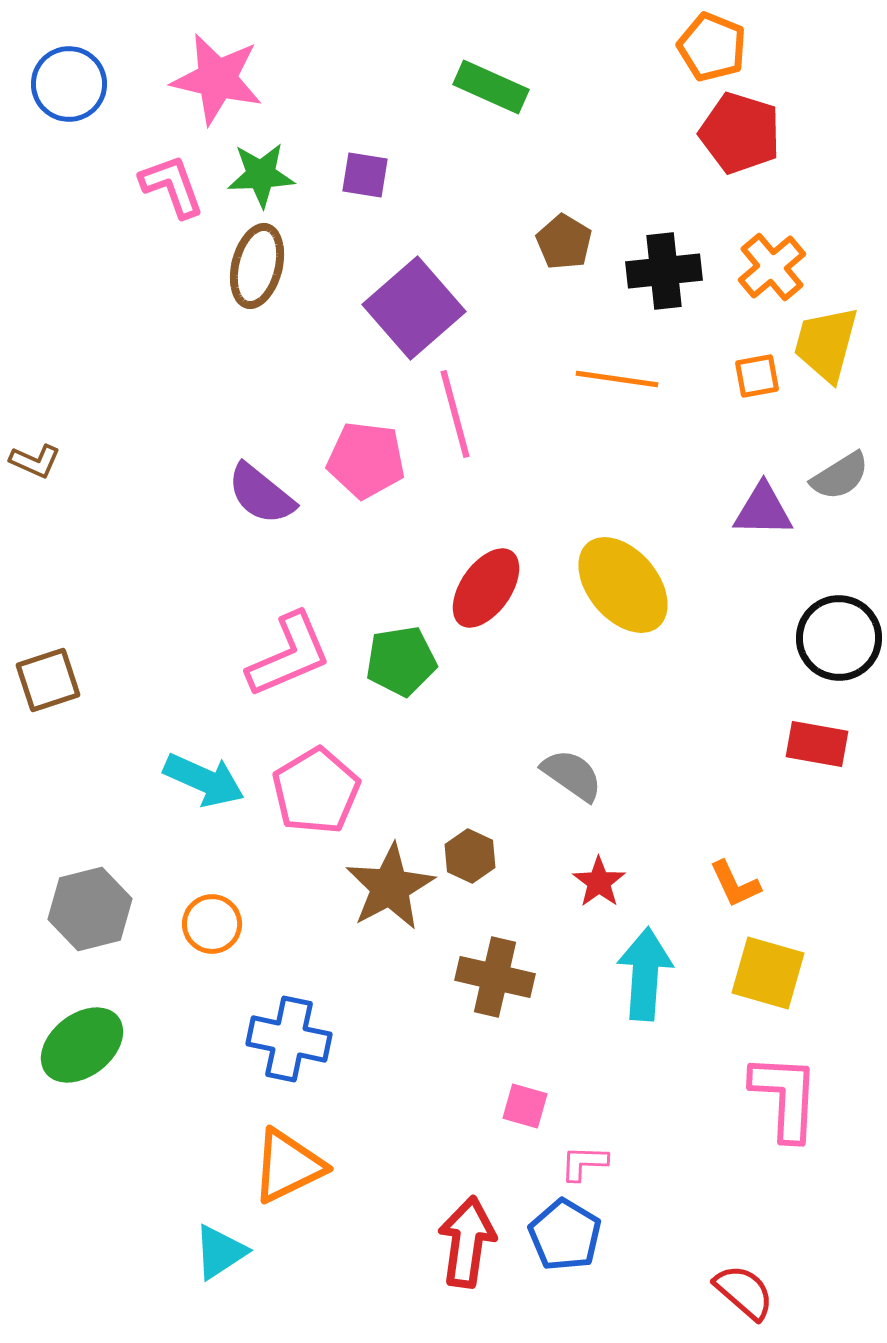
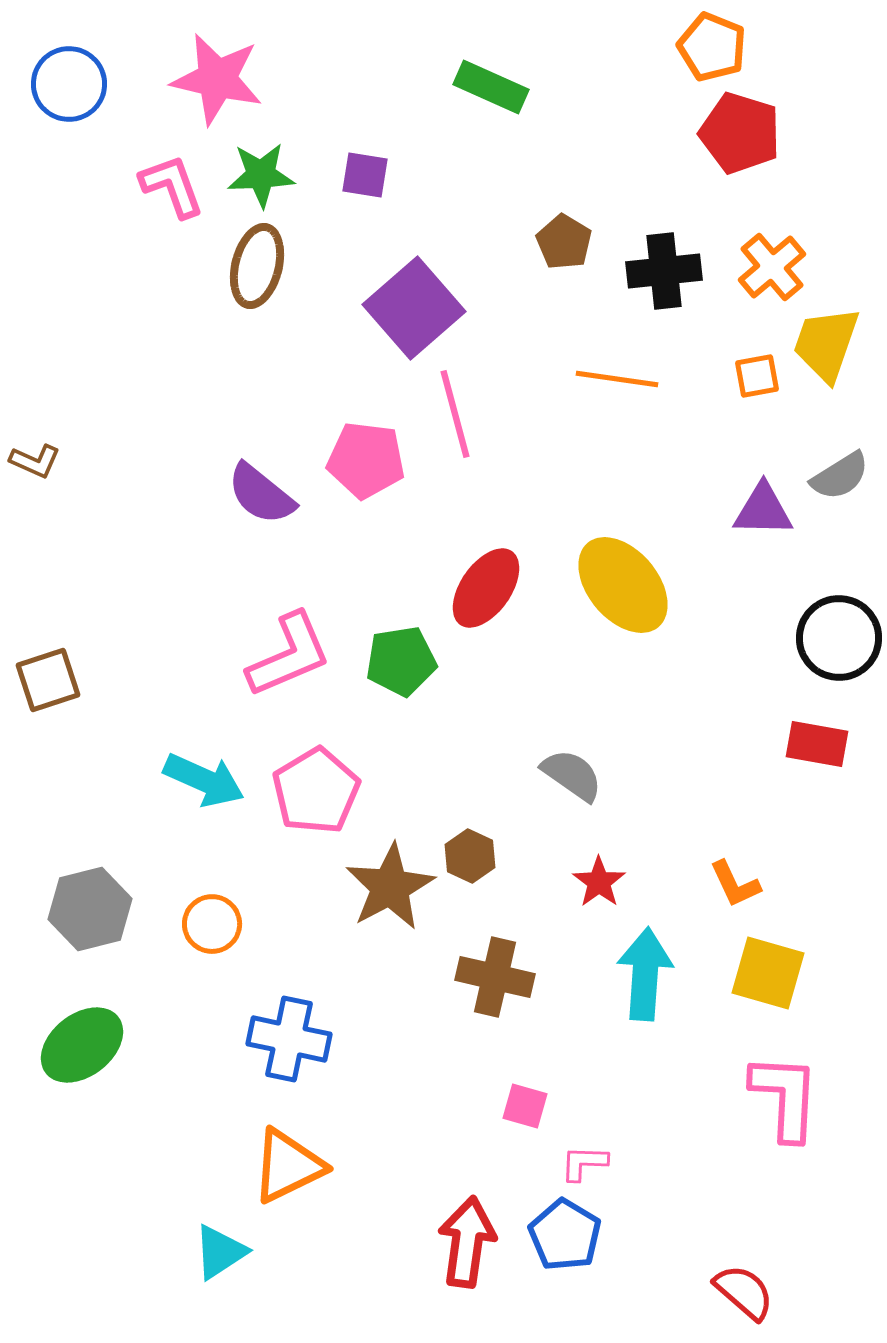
yellow trapezoid at (826, 344): rotated 4 degrees clockwise
